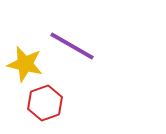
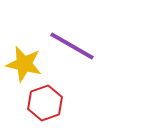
yellow star: moved 1 px left
